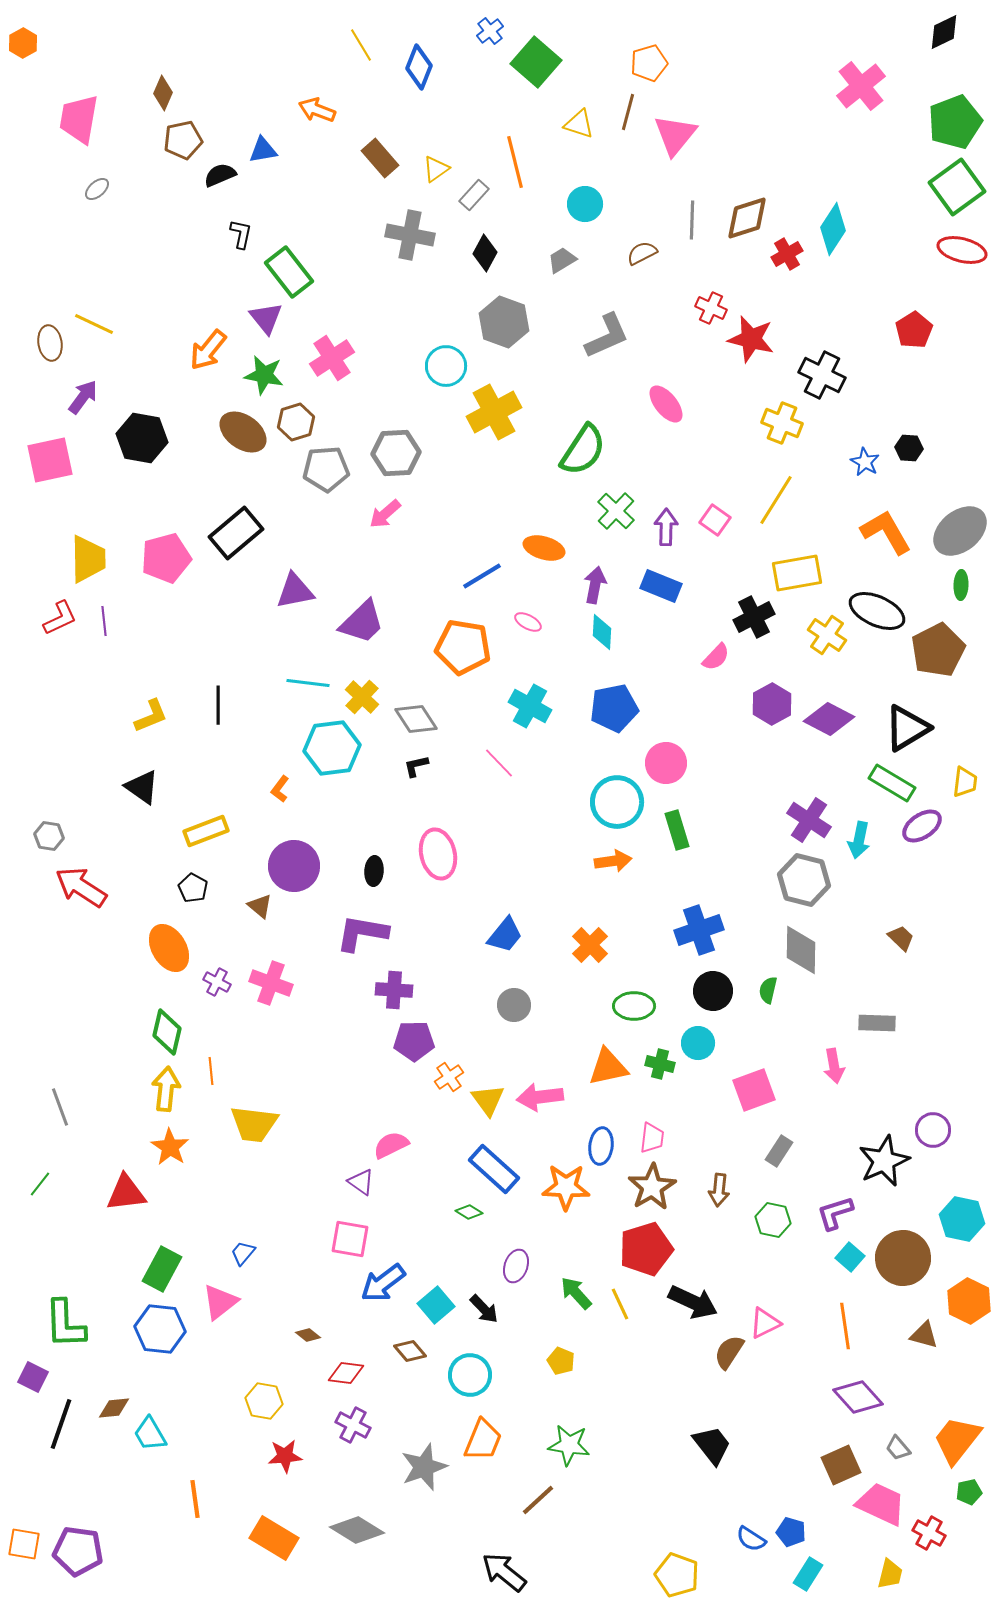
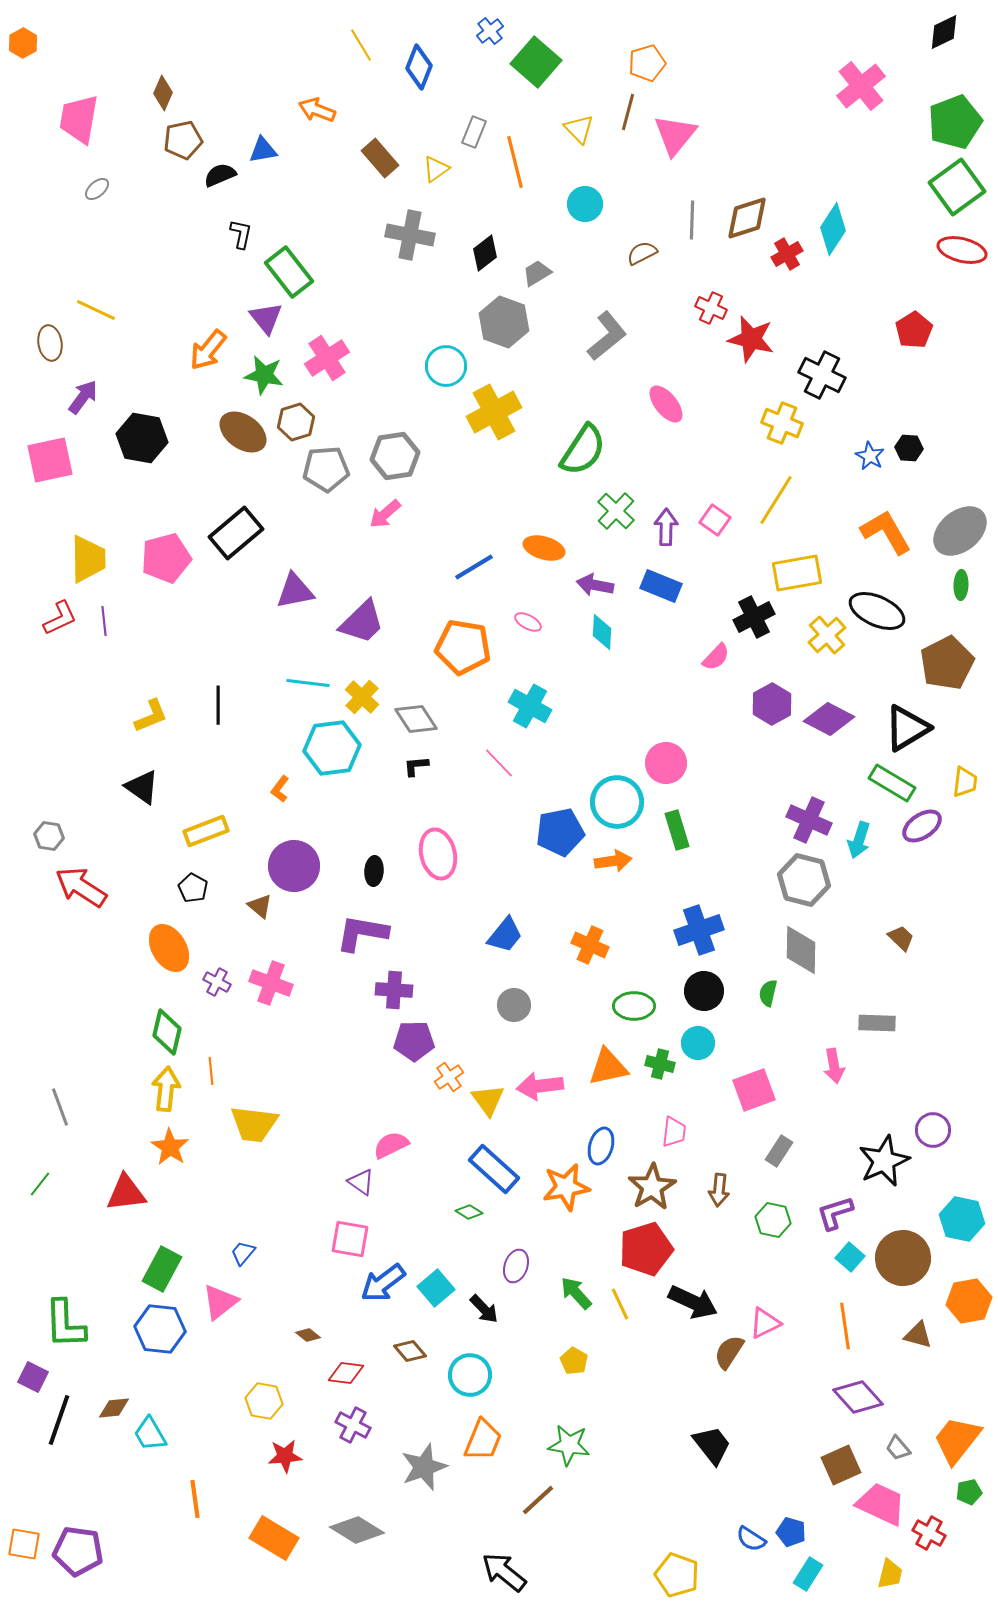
orange pentagon at (649, 63): moved 2 px left
yellow triangle at (579, 124): moved 5 px down; rotated 28 degrees clockwise
gray rectangle at (474, 195): moved 63 px up; rotated 20 degrees counterclockwise
black diamond at (485, 253): rotated 24 degrees clockwise
gray trapezoid at (562, 260): moved 25 px left, 13 px down
yellow line at (94, 324): moved 2 px right, 14 px up
gray L-shape at (607, 336): rotated 15 degrees counterclockwise
pink cross at (332, 358): moved 5 px left
gray hexagon at (396, 453): moved 1 px left, 3 px down; rotated 6 degrees counterclockwise
blue star at (865, 462): moved 5 px right, 6 px up
blue line at (482, 576): moved 8 px left, 9 px up
purple arrow at (595, 585): rotated 90 degrees counterclockwise
yellow cross at (827, 635): rotated 15 degrees clockwise
brown pentagon at (938, 650): moved 9 px right, 13 px down
blue pentagon at (614, 708): moved 54 px left, 124 px down
black L-shape at (416, 766): rotated 8 degrees clockwise
purple cross at (809, 820): rotated 9 degrees counterclockwise
cyan arrow at (859, 840): rotated 6 degrees clockwise
orange cross at (590, 945): rotated 21 degrees counterclockwise
green semicircle at (768, 990): moved 3 px down
black circle at (713, 991): moved 9 px left
pink arrow at (540, 1097): moved 11 px up
pink trapezoid at (652, 1138): moved 22 px right, 6 px up
blue ellipse at (601, 1146): rotated 9 degrees clockwise
orange star at (566, 1187): rotated 12 degrees counterclockwise
orange hexagon at (969, 1301): rotated 24 degrees clockwise
cyan square at (436, 1305): moved 17 px up
brown triangle at (924, 1335): moved 6 px left
yellow pentagon at (561, 1361): moved 13 px right; rotated 8 degrees clockwise
black line at (61, 1424): moved 2 px left, 4 px up
